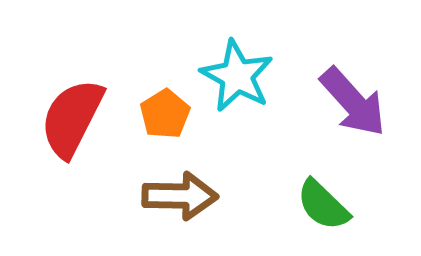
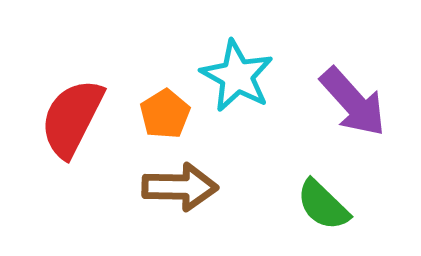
brown arrow: moved 9 px up
